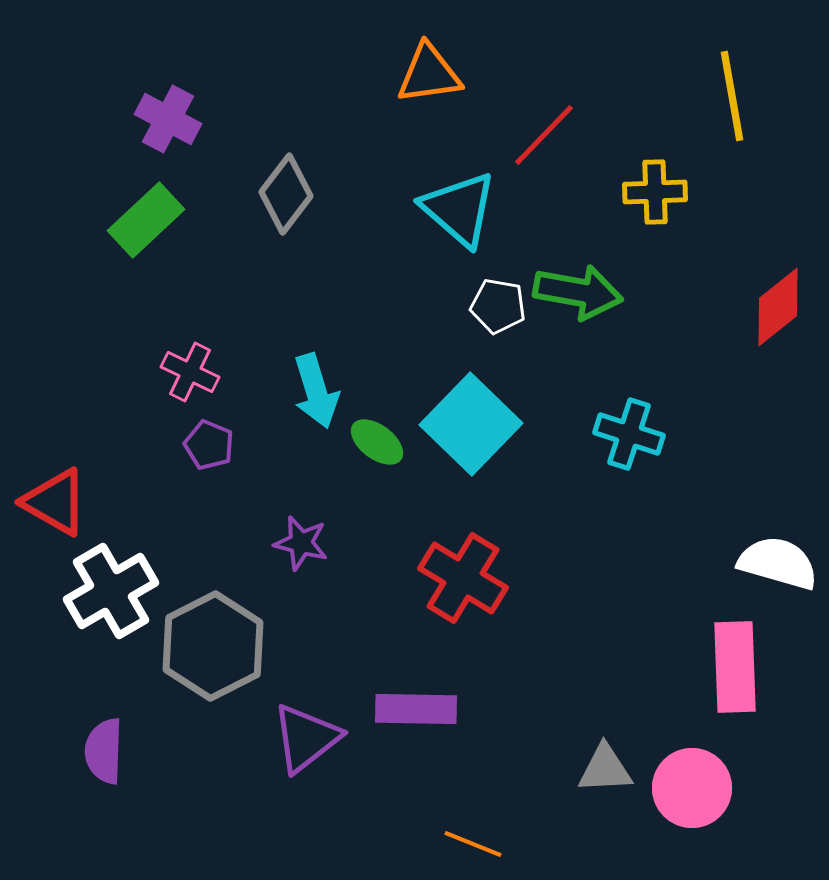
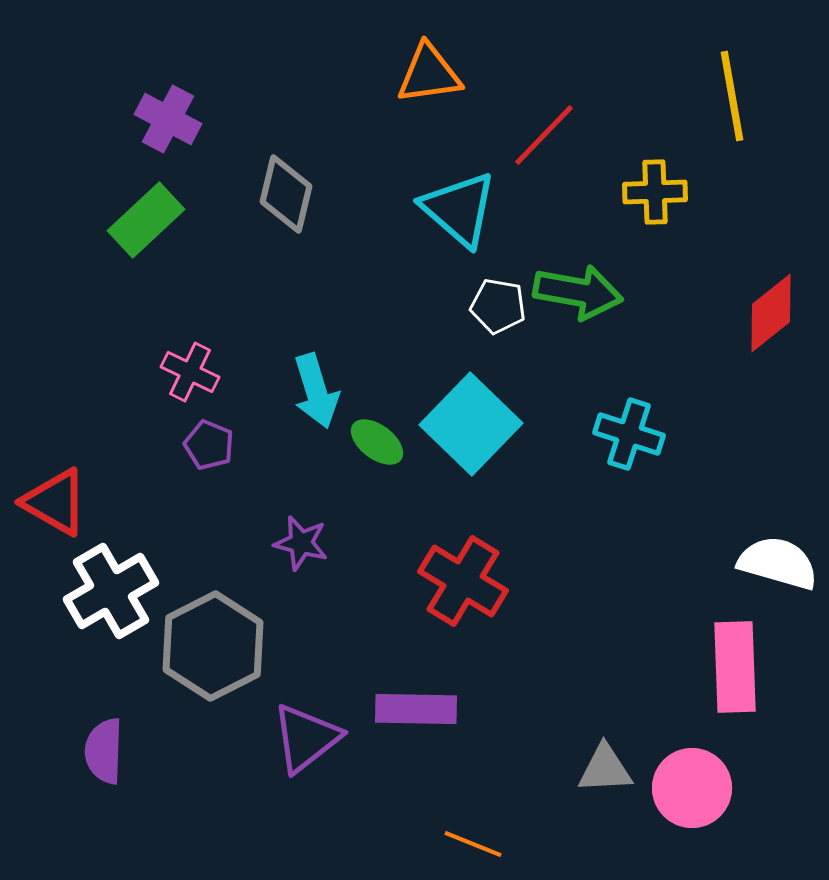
gray diamond: rotated 24 degrees counterclockwise
red diamond: moved 7 px left, 6 px down
red cross: moved 3 px down
